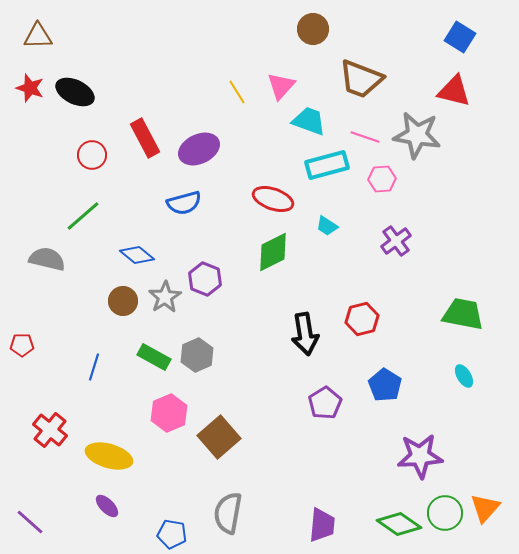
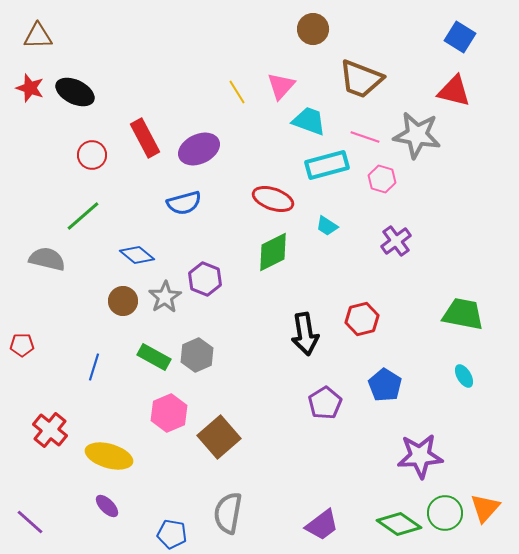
pink hexagon at (382, 179): rotated 20 degrees clockwise
purple trapezoid at (322, 525): rotated 48 degrees clockwise
